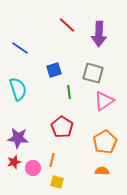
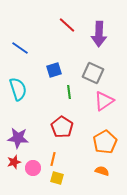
gray square: rotated 10 degrees clockwise
orange line: moved 1 px right, 1 px up
orange semicircle: rotated 16 degrees clockwise
yellow square: moved 4 px up
